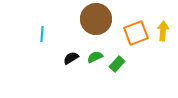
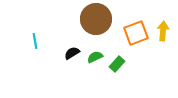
cyan line: moved 7 px left, 7 px down; rotated 14 degrees counterclockwise
black semicircle: moved 1 px right, 5 px up
